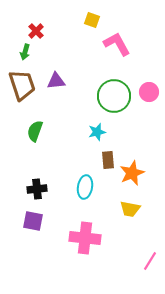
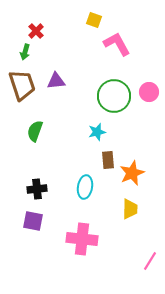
yellow square: moved 2 px right
yellow trapezoid: rotated 100 degrees counterclockwise
pink cross: moved 3 px left, 1 px down
